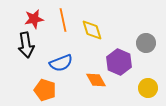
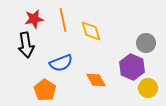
yellow diamond: moved 1 px left, 1 px down
purple hexagon: moved 13 px right, 5 px down
orange pentagon: rotated 15 degrees clockwise
